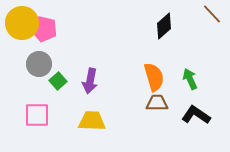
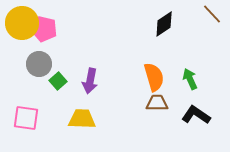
black diamond: moved 2 px up; rotated 8 degrees clockwise
pink square: moved 11 px left, 3 px down; rotated 8 degrees clockwise
yellow trapezoid: moved 10 px left, 2 px up
